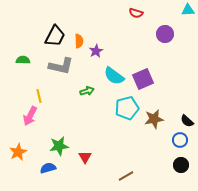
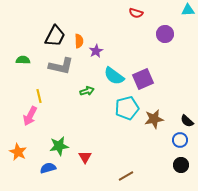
orange star: rotated 18 degrees counterclockwise
